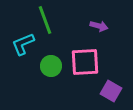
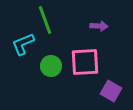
purple arrow: rotated 12 degrees counterclockwise
